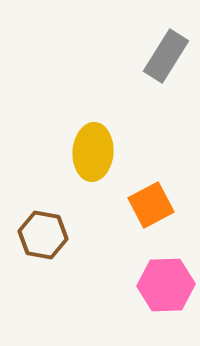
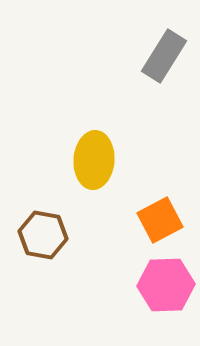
gray rectangle: moved 2 px left
yellow ellipse: moved 1 px right, 8 px down
orange square: moved 9 px right, 15 px down
